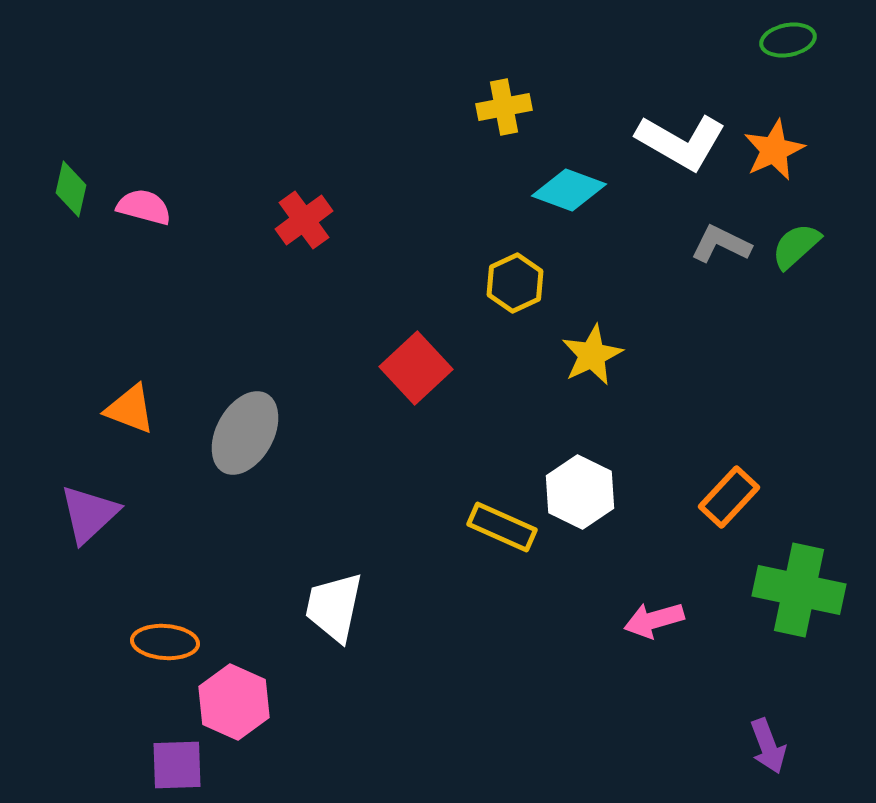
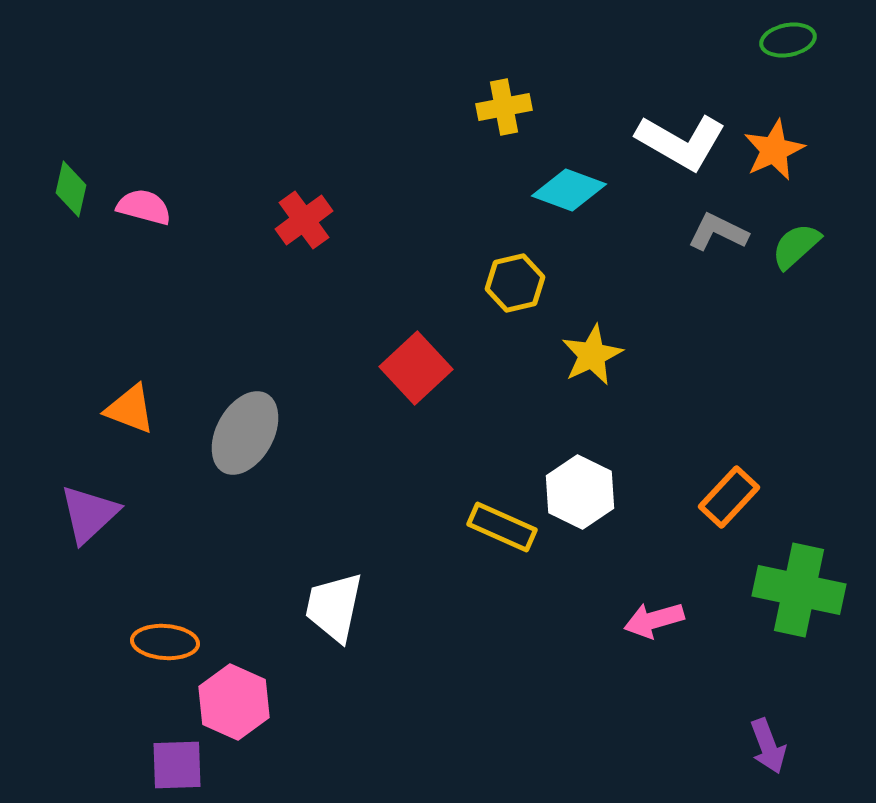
gray L-shape: moved 3 px left, 12 px up
yellow hexagon: rotated 12 degrees clockwise
